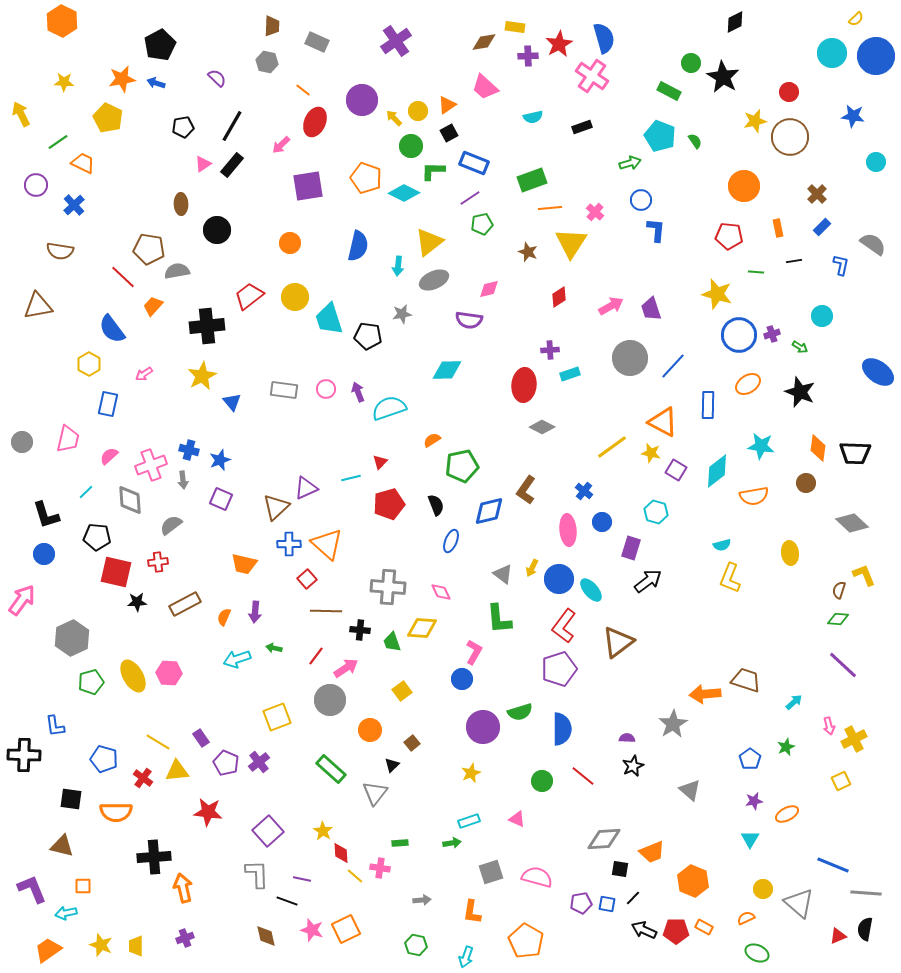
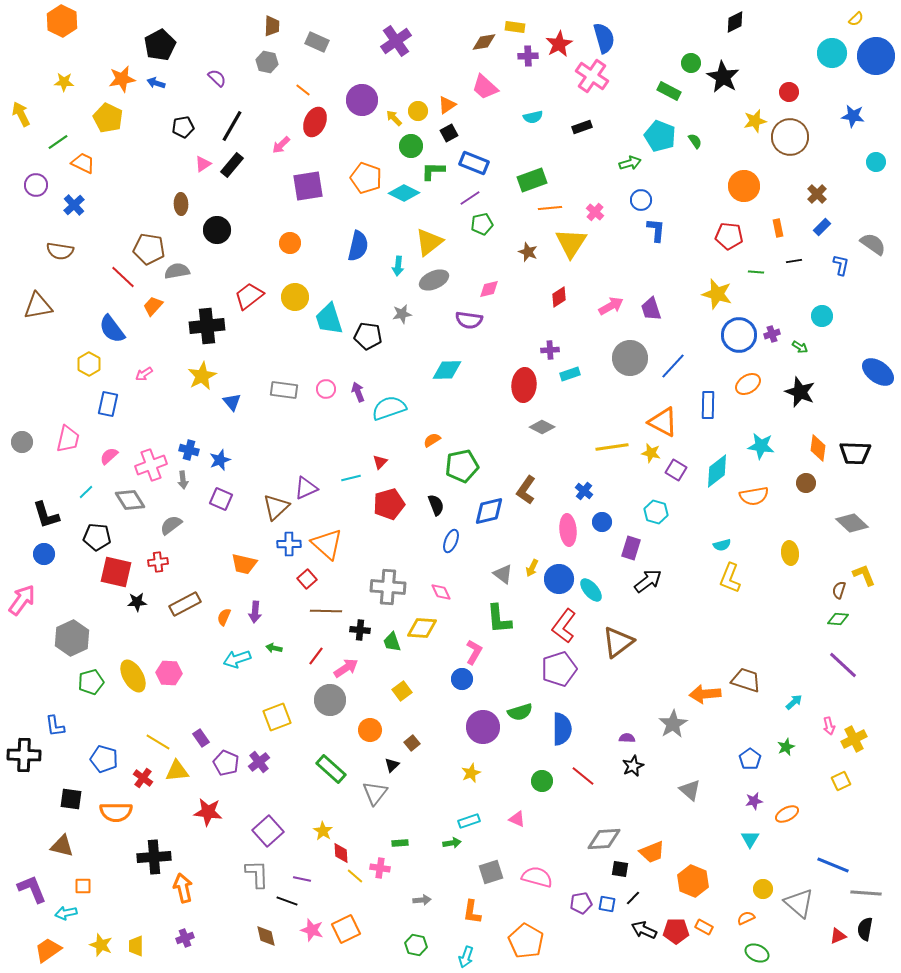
yellow line at (612, 447): rotated 28 degrees clockwise
gray diamond at (130, 500): rotated 28 degrees counterclockwise
